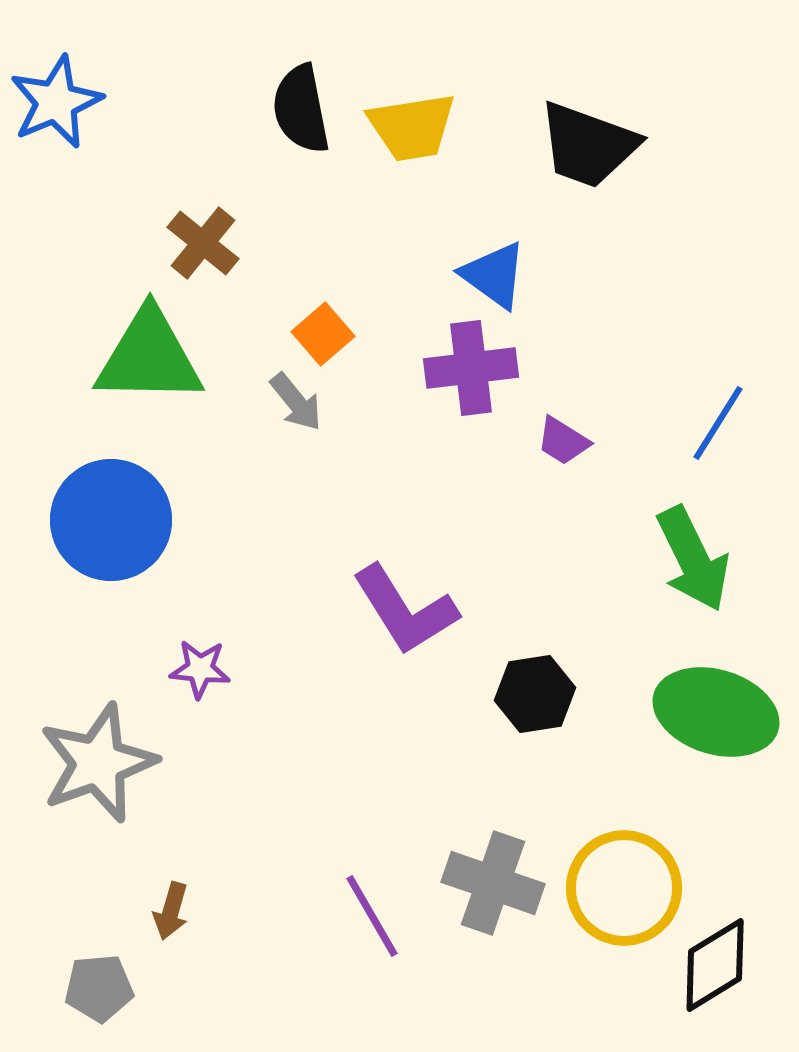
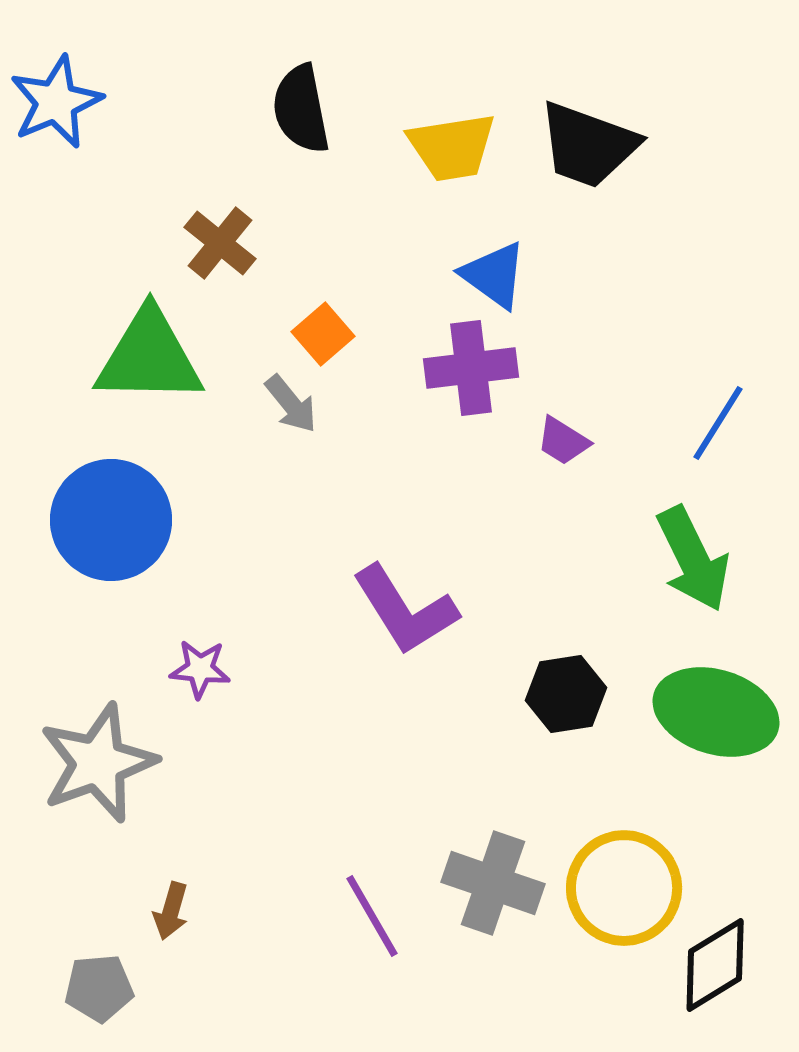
yellow trapezoid: moved 40 px right, 20 px down
brown cross: moved 17 px right
gray arrow: moved 5 px left, 2 px down
black hexagon: moved 31 px right
